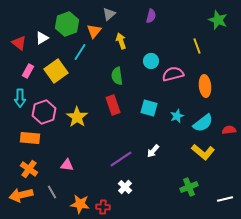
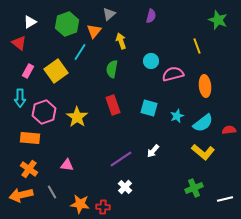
white triangle: moved 12 px left, 16 px up
green semicircle: moved 5 px left, 7 px up; rotated 18 degrees clockwise
green cross: moved 5 px right, 1 px down
